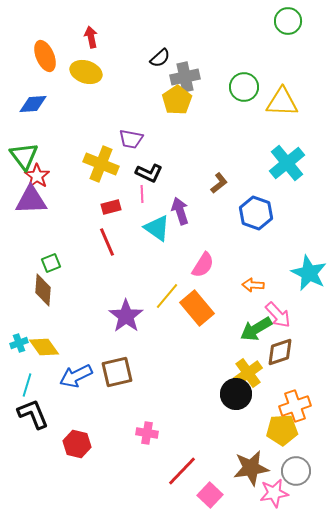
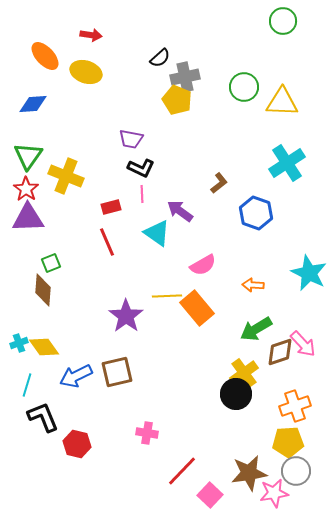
green circle at (288, 21): moved 5 px left
red arrow at (91, 37): moved 2 px up; rotated 110 degrees clockwise
orange ellipse at (45, 56): rotated 20 degrees counterclockwise
yellow pentagon at (177, 100): rotated 16 degrees counterclockwise
green triangle at (24, 156): moved 4 px right; rotated 12 degrees clockwise
cyan cross at (287, 163): rotated 6 degrees clockwise
yellow cross at (101, 164): moved 35 px left, 12 px down
black L-shape at (149, 173): moved 8 px left, 5 px up
red star at (37, 176): moved 11 px left, 13 px down
purple triangle at (31, 200): moved 3 px left, 18 px down
purple arrow at (180, 211): rotated 36 degrees counterclockwise
cyan triangle at (157, 228): moved 5 px down
pink semicircle at (203, 265): rotated 28 degrees clockwise
yellow line at (167, 296): rotated 48 degrees clockwise
pink arrow at (278, 315): moved 25 px right, 29 px down
yellow cross at (248, 373): moved 4 px left
black L-shape at (33, 414): moved 10 px right, 3 px down
yellow pentagon at (282, 430): moved 6 px right, 12 px down
brown star at (251, 468): moved 2 px left, 5 px down
